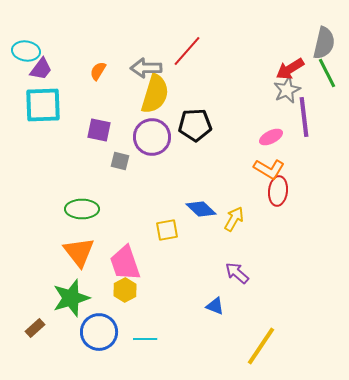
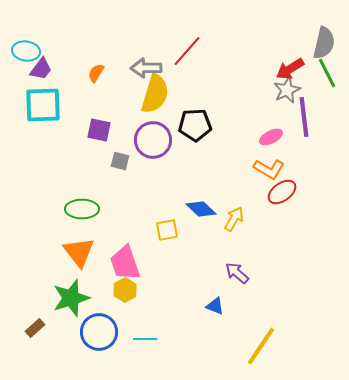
orange semicircle: moved 2 px left, 2 px down
purple circle: moved 1 px right, 3 px down
red ellipse: moved 4 px right, 1 px down; rotated 48 degrees clockwise
